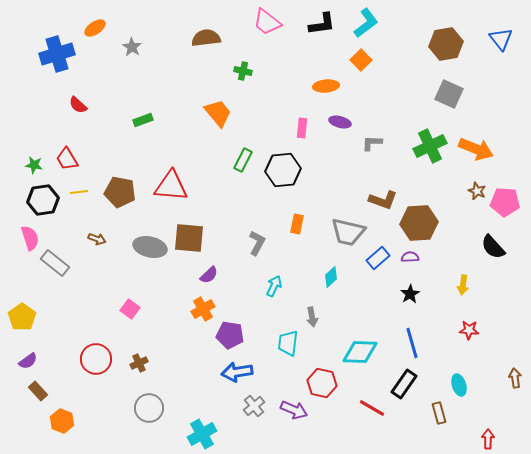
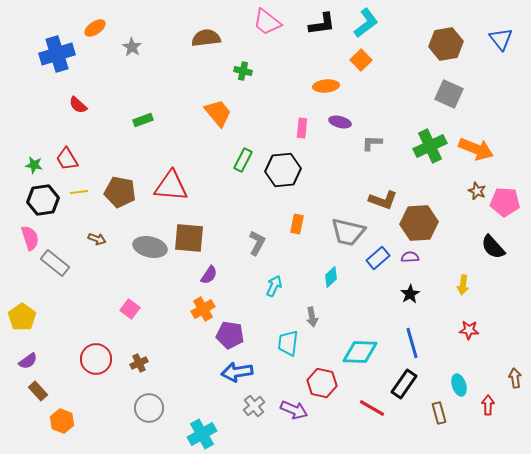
purple semicircle at (209, 275): rotated 12 degrees counterclockwise
red arrow at (488, 439): moved 34 px up
